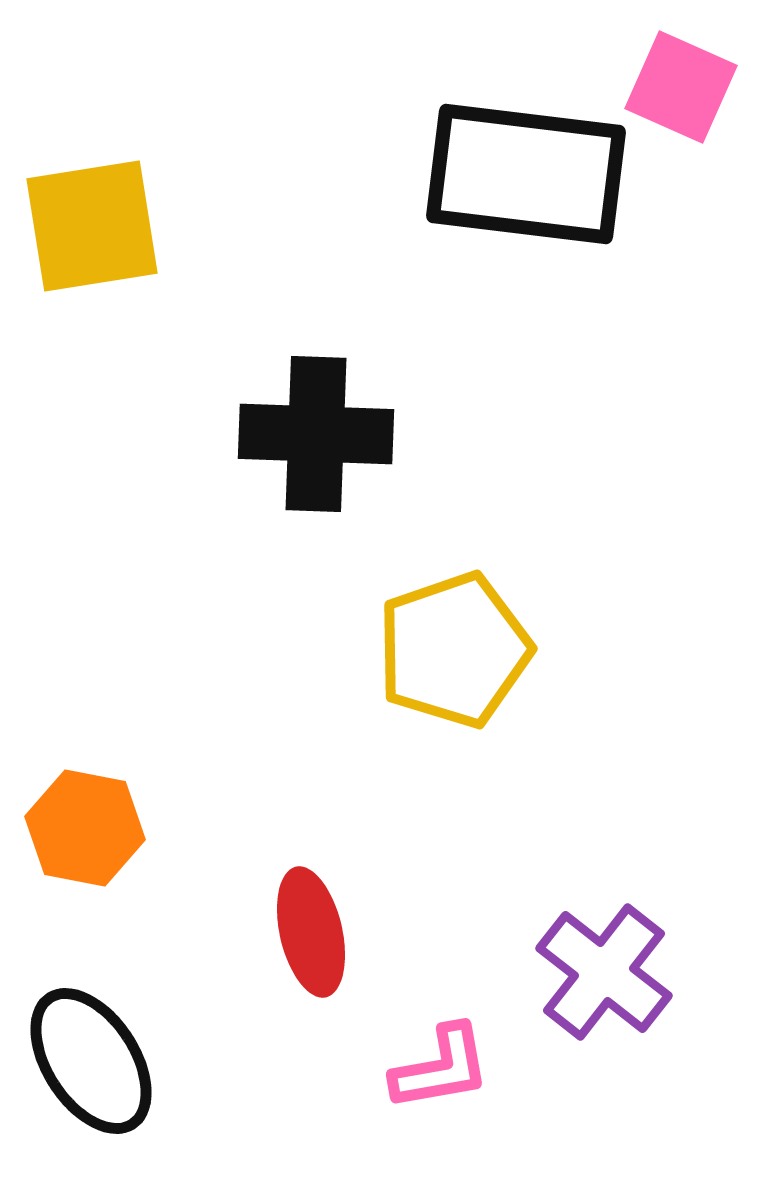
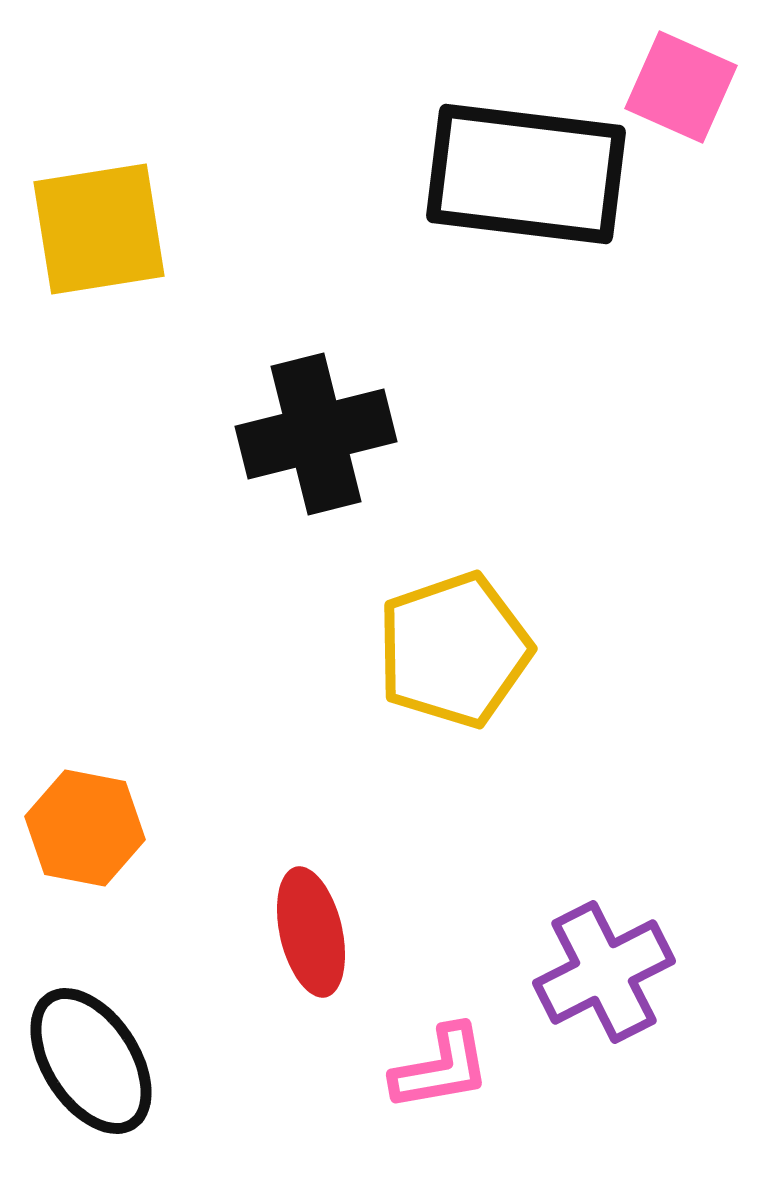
yellow square: moved 7 px right, 3 px down
black cross: rotated 16 degrees counterclockwise
purple cross: rotated 25 degrees clockwise
